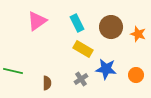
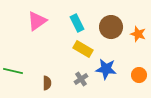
orange circle: moved 3 px right
